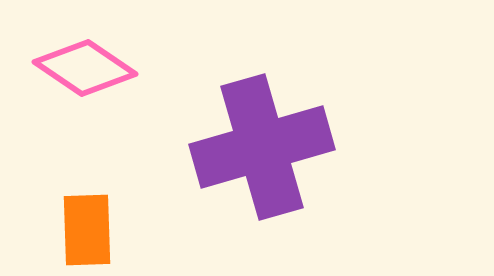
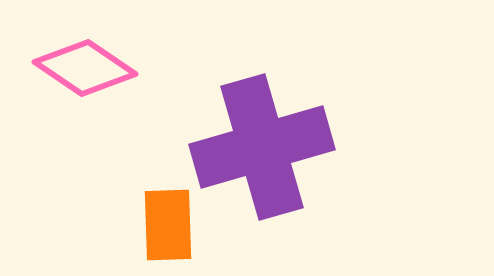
orange rectangle: moved 81 px right, 5 px up
